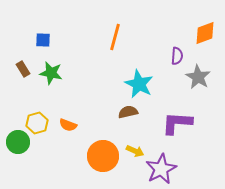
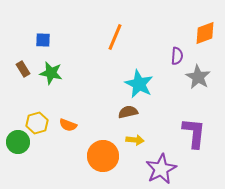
orange line: rotated 8 degrees clockwise
purple L-shape: moved 17 px right, 10 px down; rotated 92 degrees clockwise
yellow arrow: moved 11 px up; rotated 18 degrees counterclockwise
